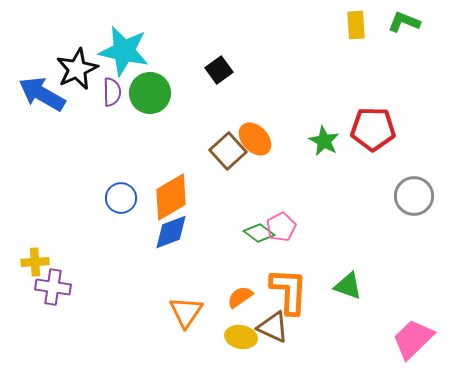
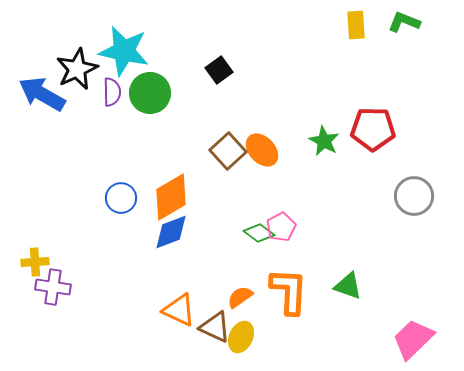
orange ellipse: moved 7 px right, 11 px down
orange triangle: moved 7 px left, 2 px up; rotated 39 degrees counterclockwise
brown triangle: moved 58 px left
yellow ellipse: rotated 76 degrees counterclockwise
